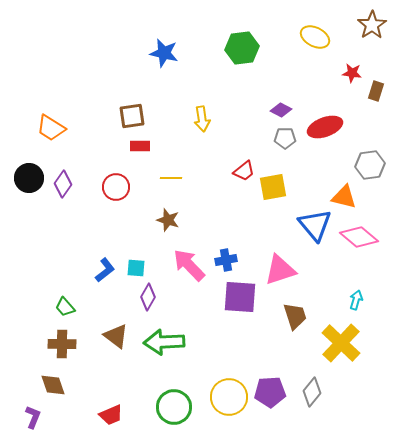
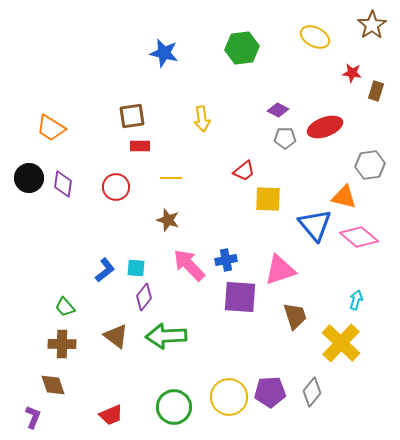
purple diamond at (281, 110): moved 3 px left
purple diamond at (63, 184): rotated 28 degrees counterclockwise
yellow square at (273, 187): moved 5 px left, 12 px down; rotated 12 degrees clockwise
purple diamond at (148, 297): moved 4 px left; rotated 8 degrees clockwise
green arrow at (164, 342): moved 2 px right, 6 px up
